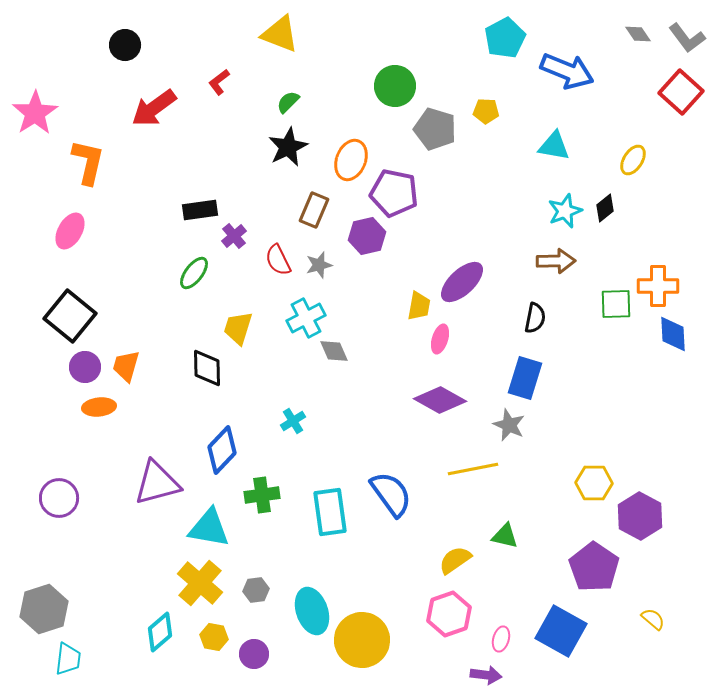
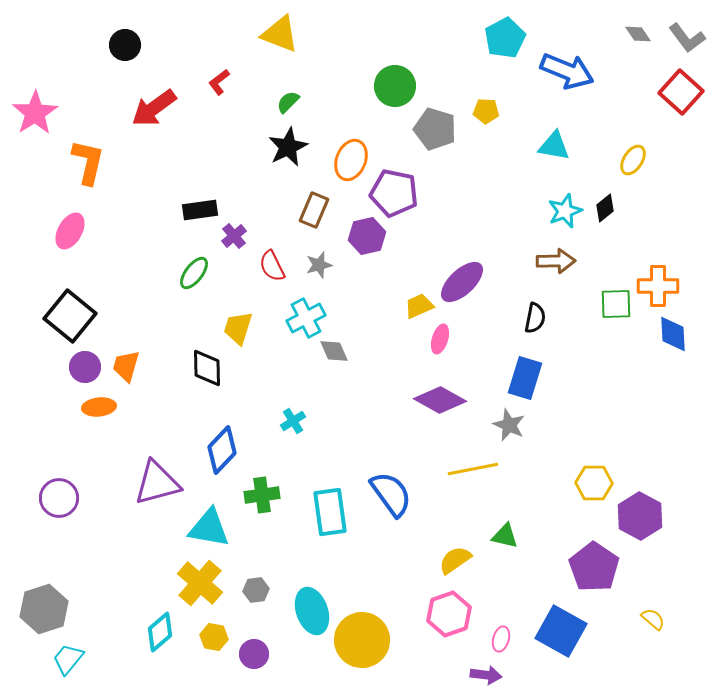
red semicircle at (278, 260): moved 6 px left, 6 px down
yellow trapezoid at (419, 306): rotated 124 degrees counterclockwise
cyan trapezoid at (68, 659): rotated 148 degrees counterclockwise
